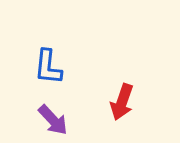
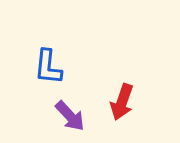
purple arrow: moved 17 px right, 4 px up
